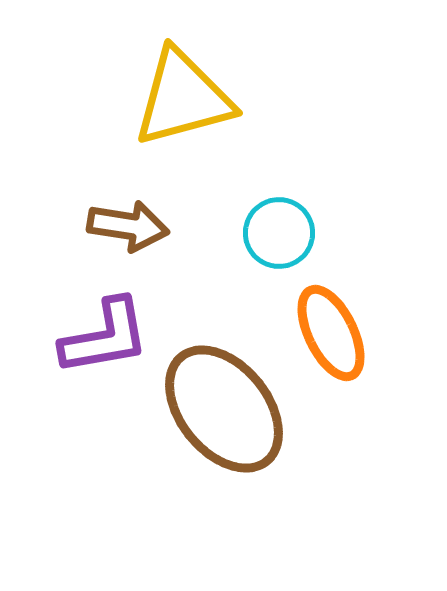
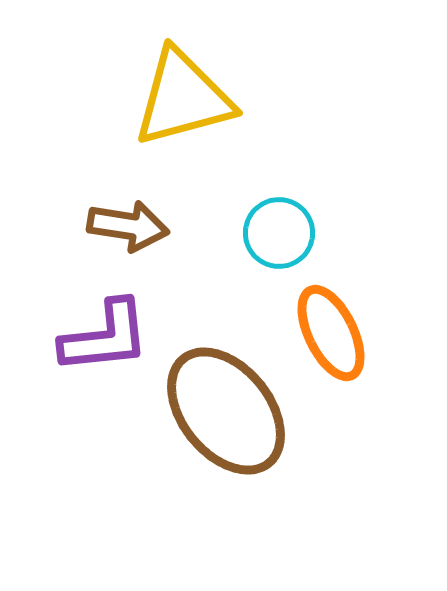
purple L-shape: rotated 4 degrees clockwise
brown ellipse: moved 2 px right, 2 px down
